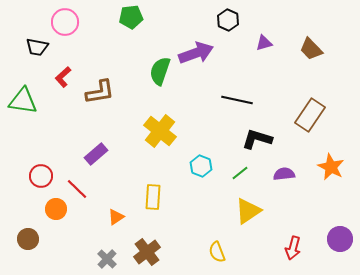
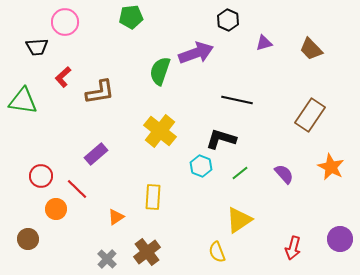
black trapezoid: rotated 15 degrees counterclockwise
black L-shape: moved 36 px left
purple semicircle: rotated 55 degrees clockwise
yellow triangle: moved 9 px left, 9 px down
